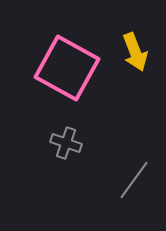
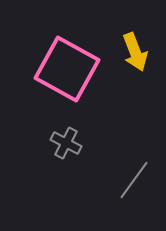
pink square: moved 1 px down
gray cross: rotated 8 degrees clockwise
